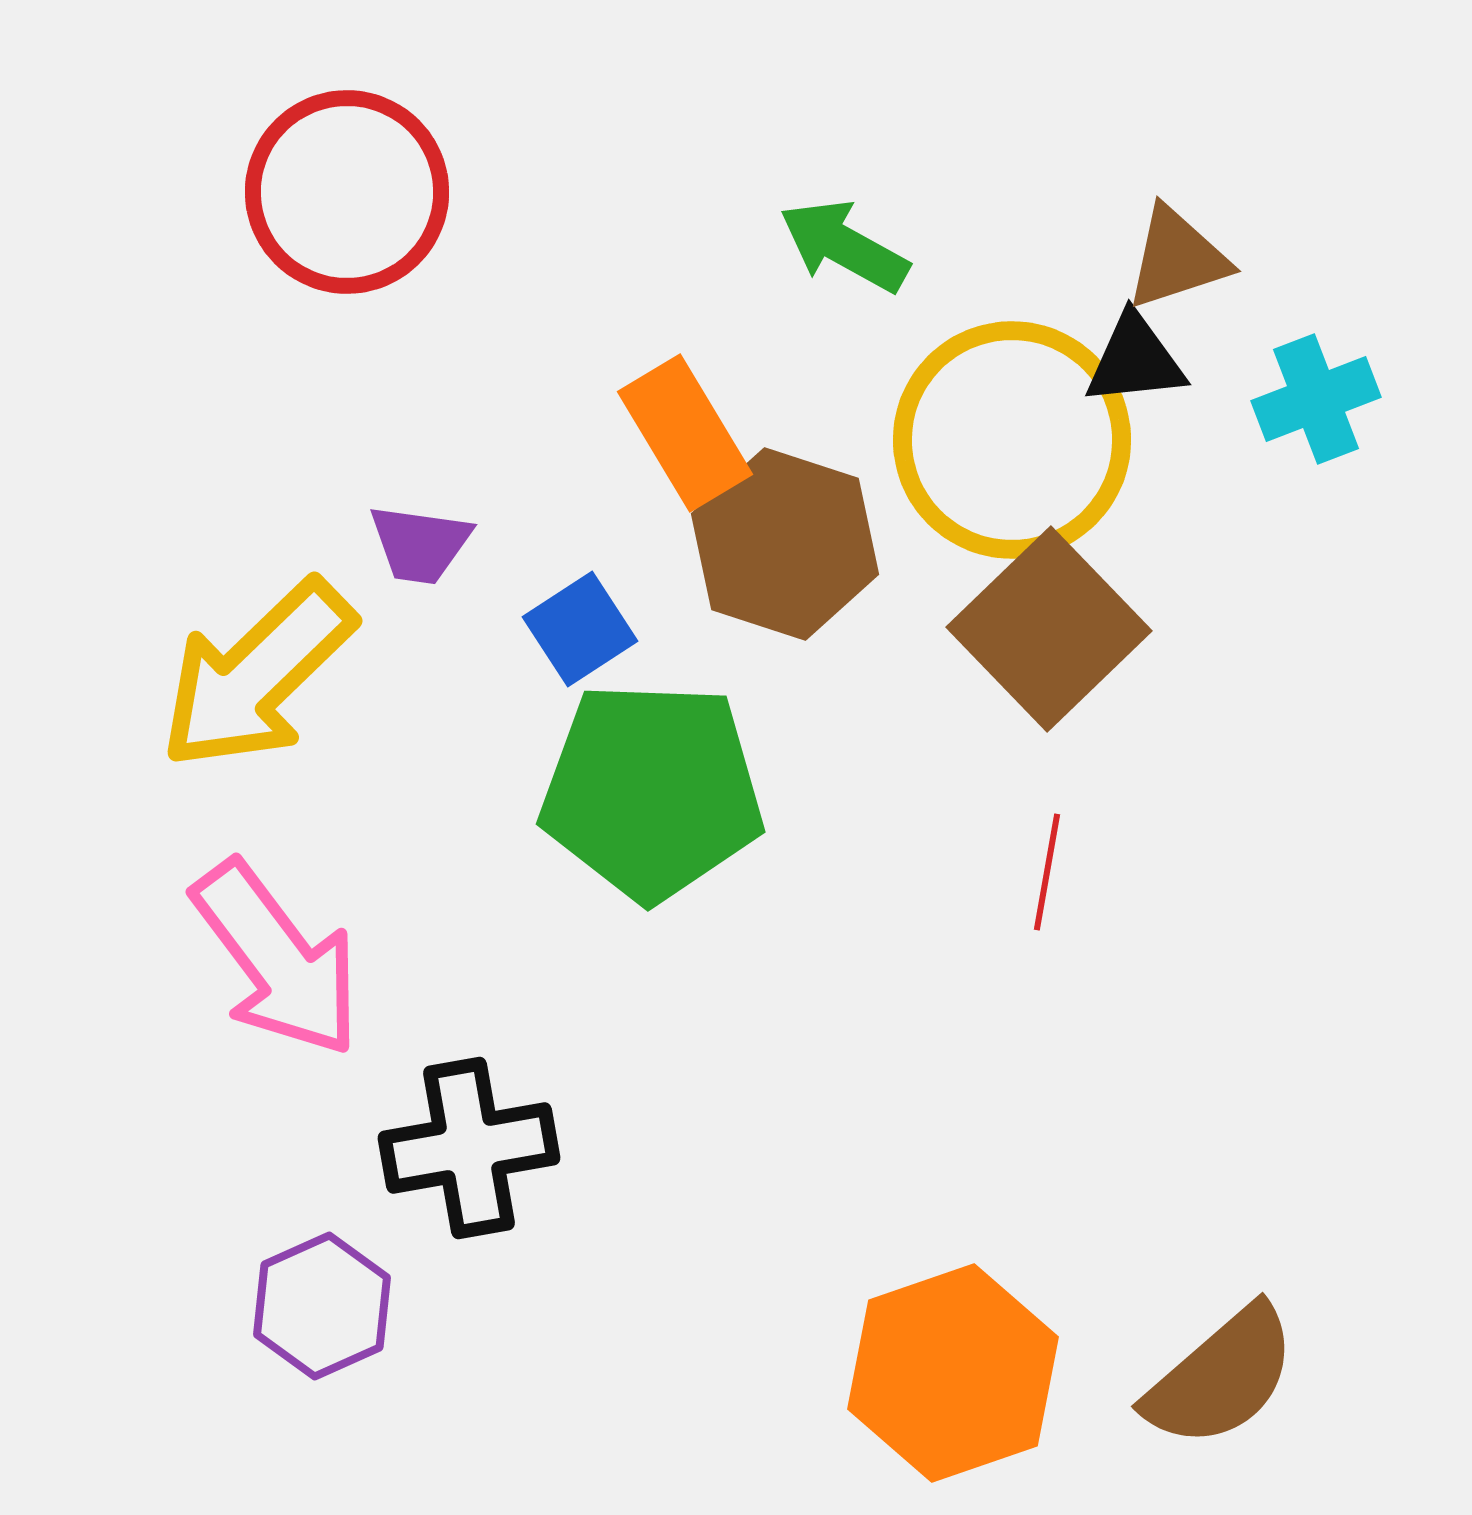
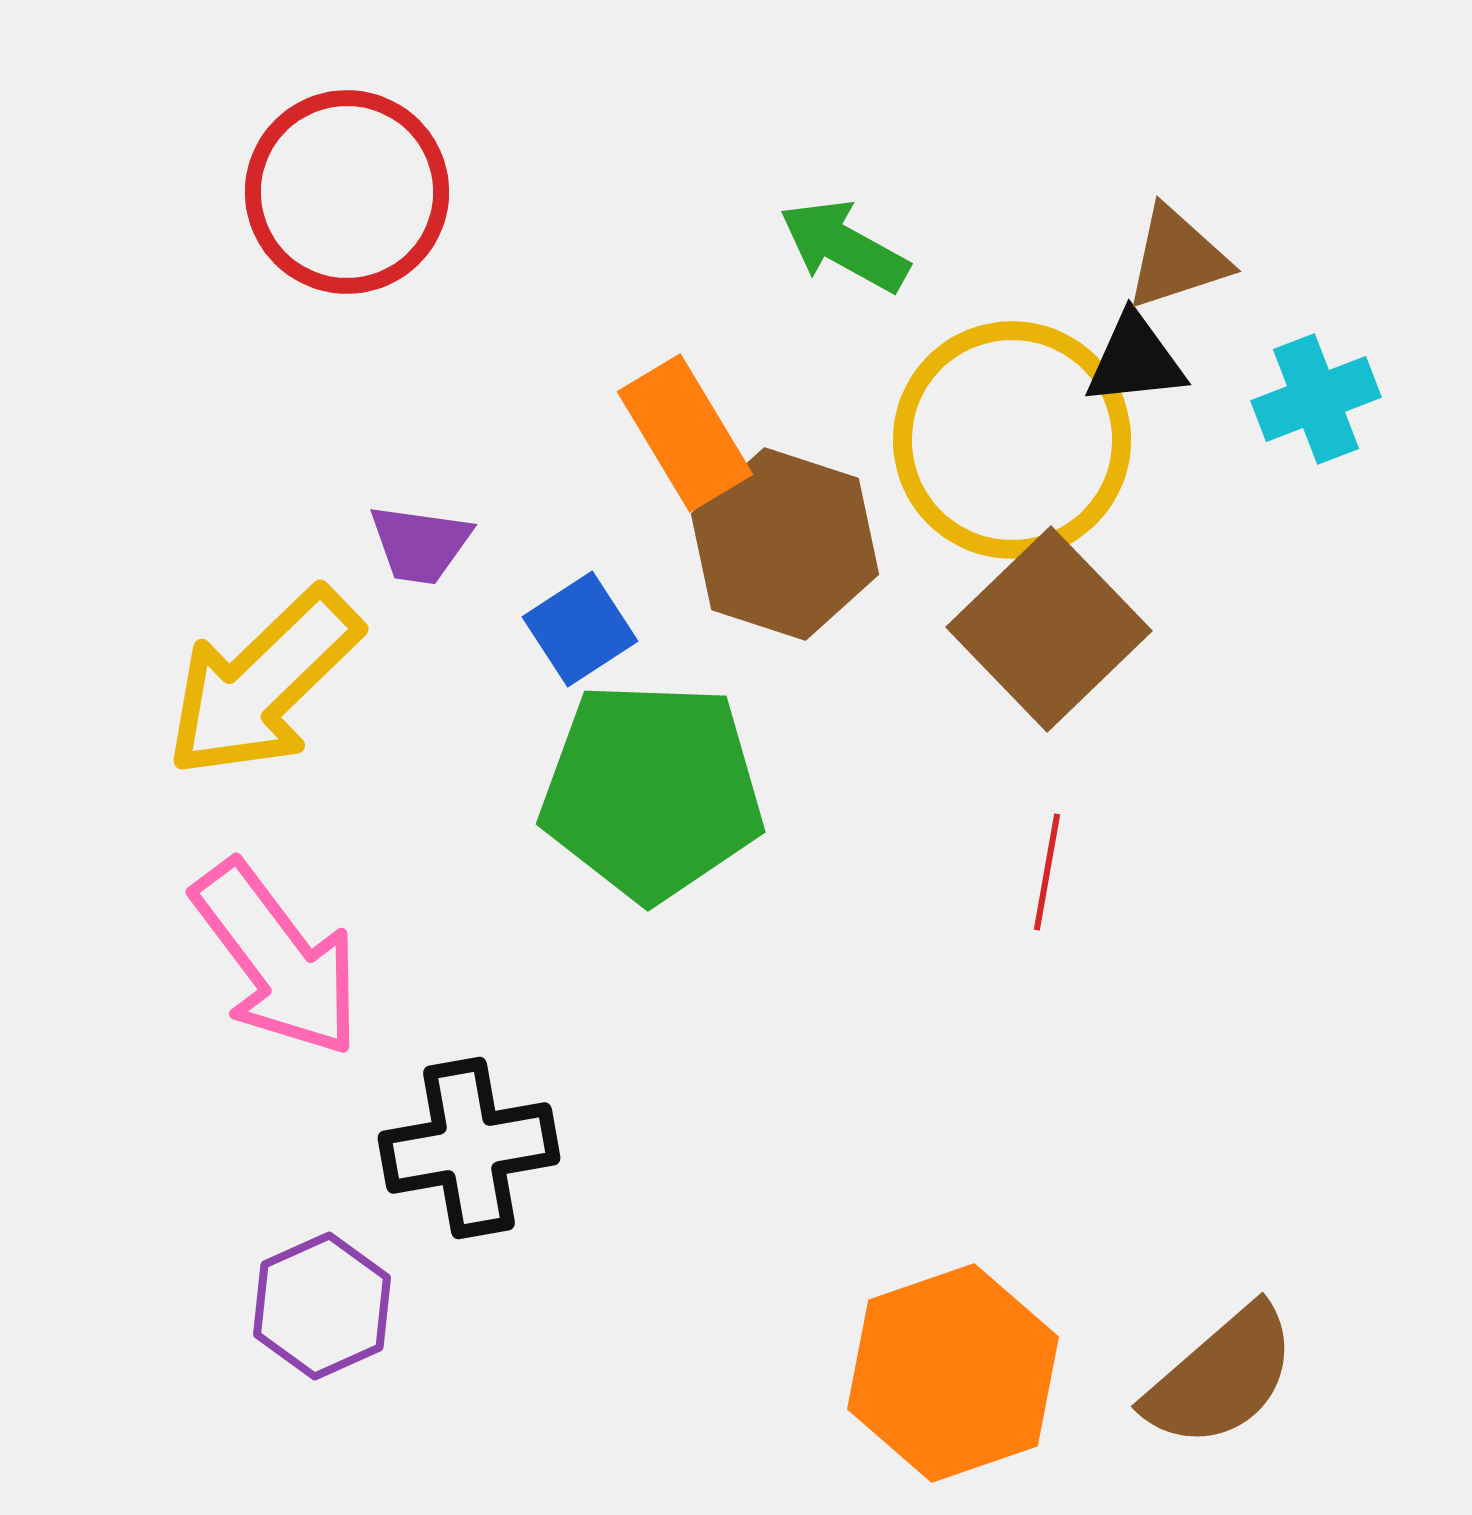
yellow arrow: moved 6 px right, 8 px down
